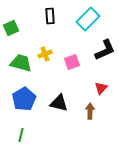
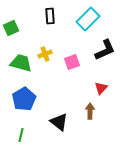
black triangle: moved 19 px down; rotated 24 degrees clockwise
